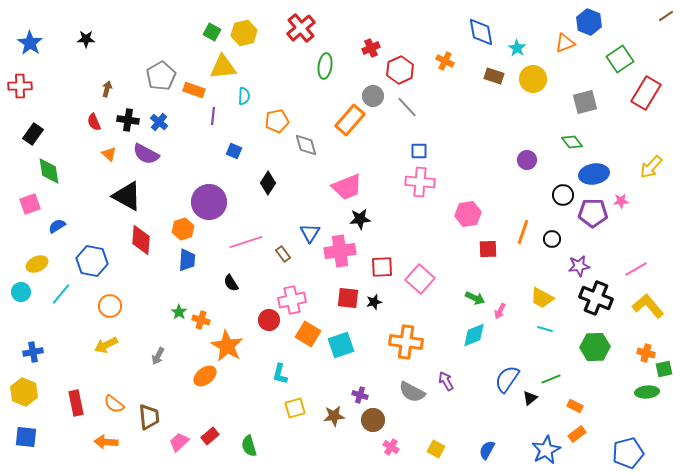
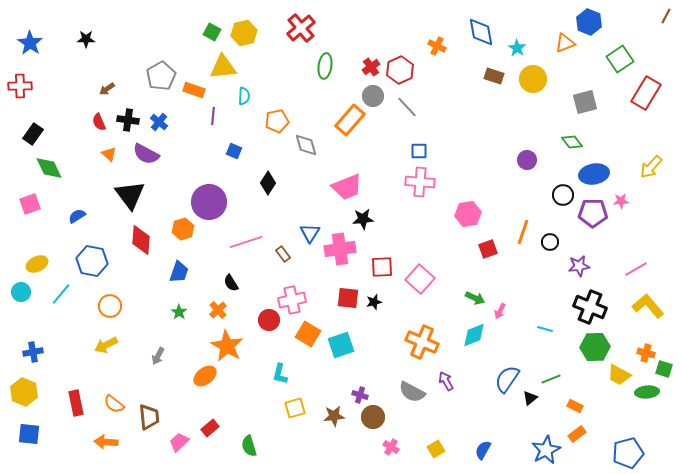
brown line at (666, 16): rotated 28 degrees counterclockwise
red cross at (371, 48): moved 19 px down; rotated 12 degrees counterclockwise
orange cross at (445, 61): moved 8 px left, 15 px up
brown arrow at (107, 89): rotated 140 degrees counterclockwise
red semicircle at (94, 122): moved 5 px right
green diamond at (49, 171): moved 3 px up; rotated 16 degrees counterclockwise
black triangle at (127, 196): moved 3 px right, 1 px up; rotated 24 degrees clockwise
black star at (360, 219): moved 3 px right
blue semicircle at (57, 226): moved 20 px right, 10 px up
black circle at (552, 239): moved 2 px left, 3 px down
red square at (488, 249): rotated 18 degrees counterclockwise
pink cross at (340, 251): moved 2 px up
blue trapezoid at (187, 260): moved 8 px left, 12 px down; rotated 15 degrees clockwise
yellow trapezoid at (542, 298): moved 77 px right, 77 px down
black cross at (596, 298): moved 6 px left, 9 px down
orange cross at (201, 320): moved 17 px right, 10 px up; rotated 30 degrees clockwise
orange cross at (406, 342): moved 16 px right; rotated 16 degrees clockwise
green square at (664, 369): rotated 30 degrees clockwise
brown circle at (373, 420): moved 3 px up
red rectangle at (210, 436): moved 8 px up
blue square at (26, 437): moved 3 px right, 3 px up
yellow square at (436, 449): rotated 30 degrees clockwise
blue semicircle at (487, 450): moved 4 px left
